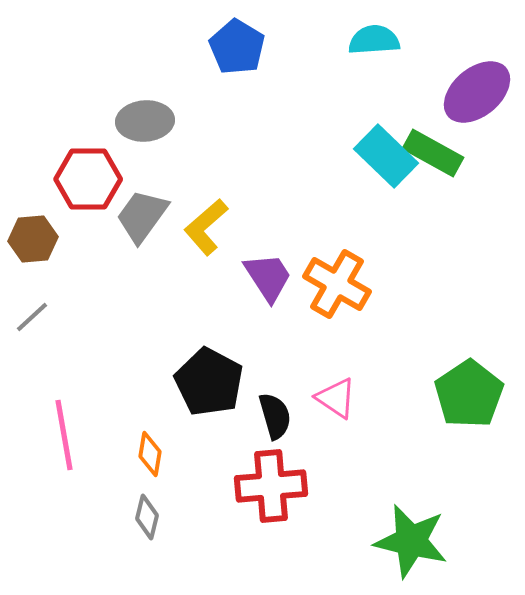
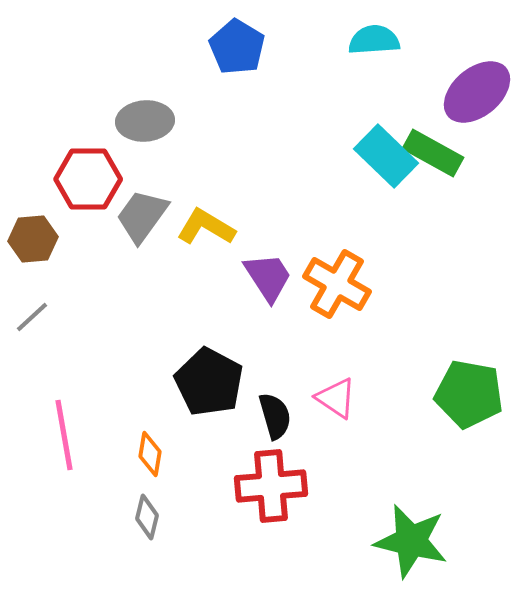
yellow L-shape: rotated 72 degrees clockwise
green pentagon: rotated 28 degrees counterclockwise
